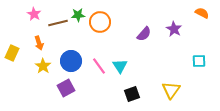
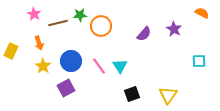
green star: moved 2 px right
orange circle: moved 1 px right, 4 px down
yellow rectangle: moved 1 px left, 2 px up
yellow triangle: moved 3 px left, 5 px down
